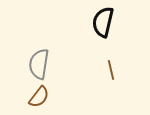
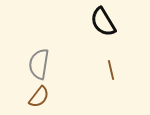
black semicircle: rotated 44 degrees counterclockwise
